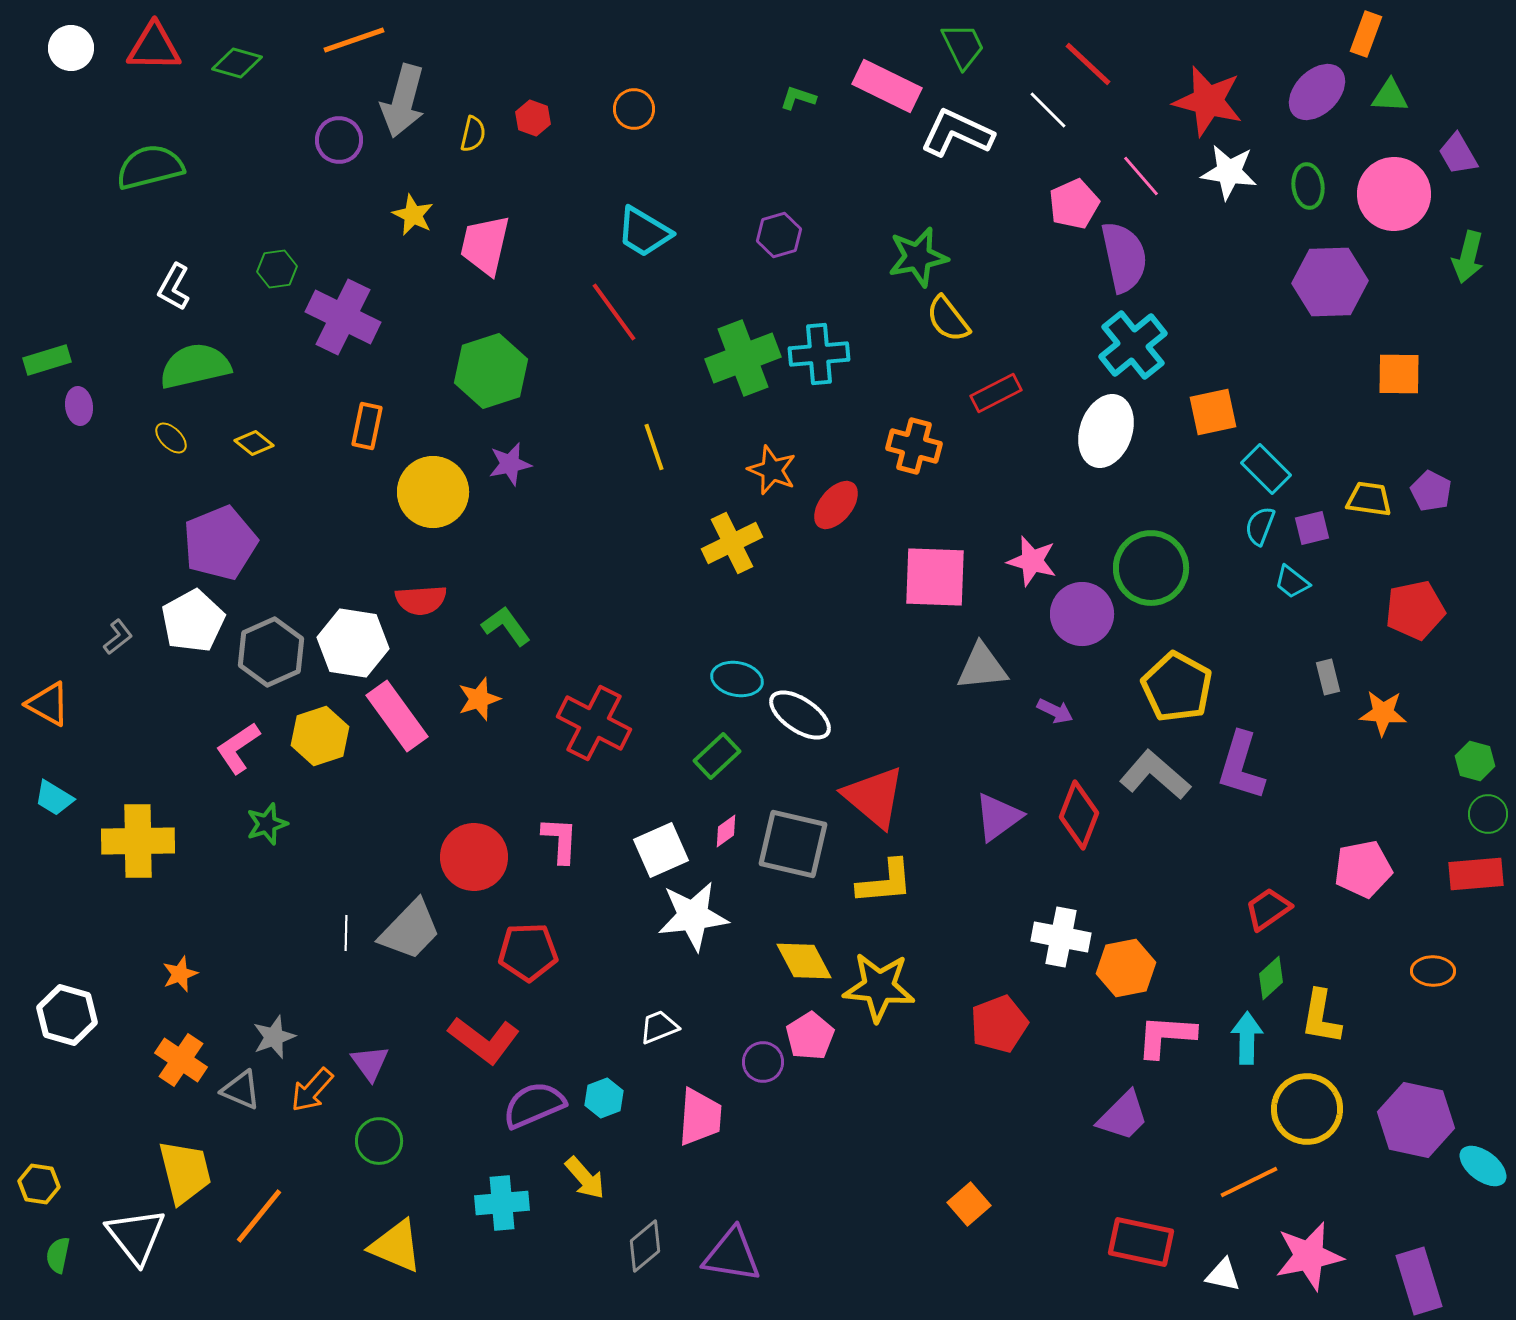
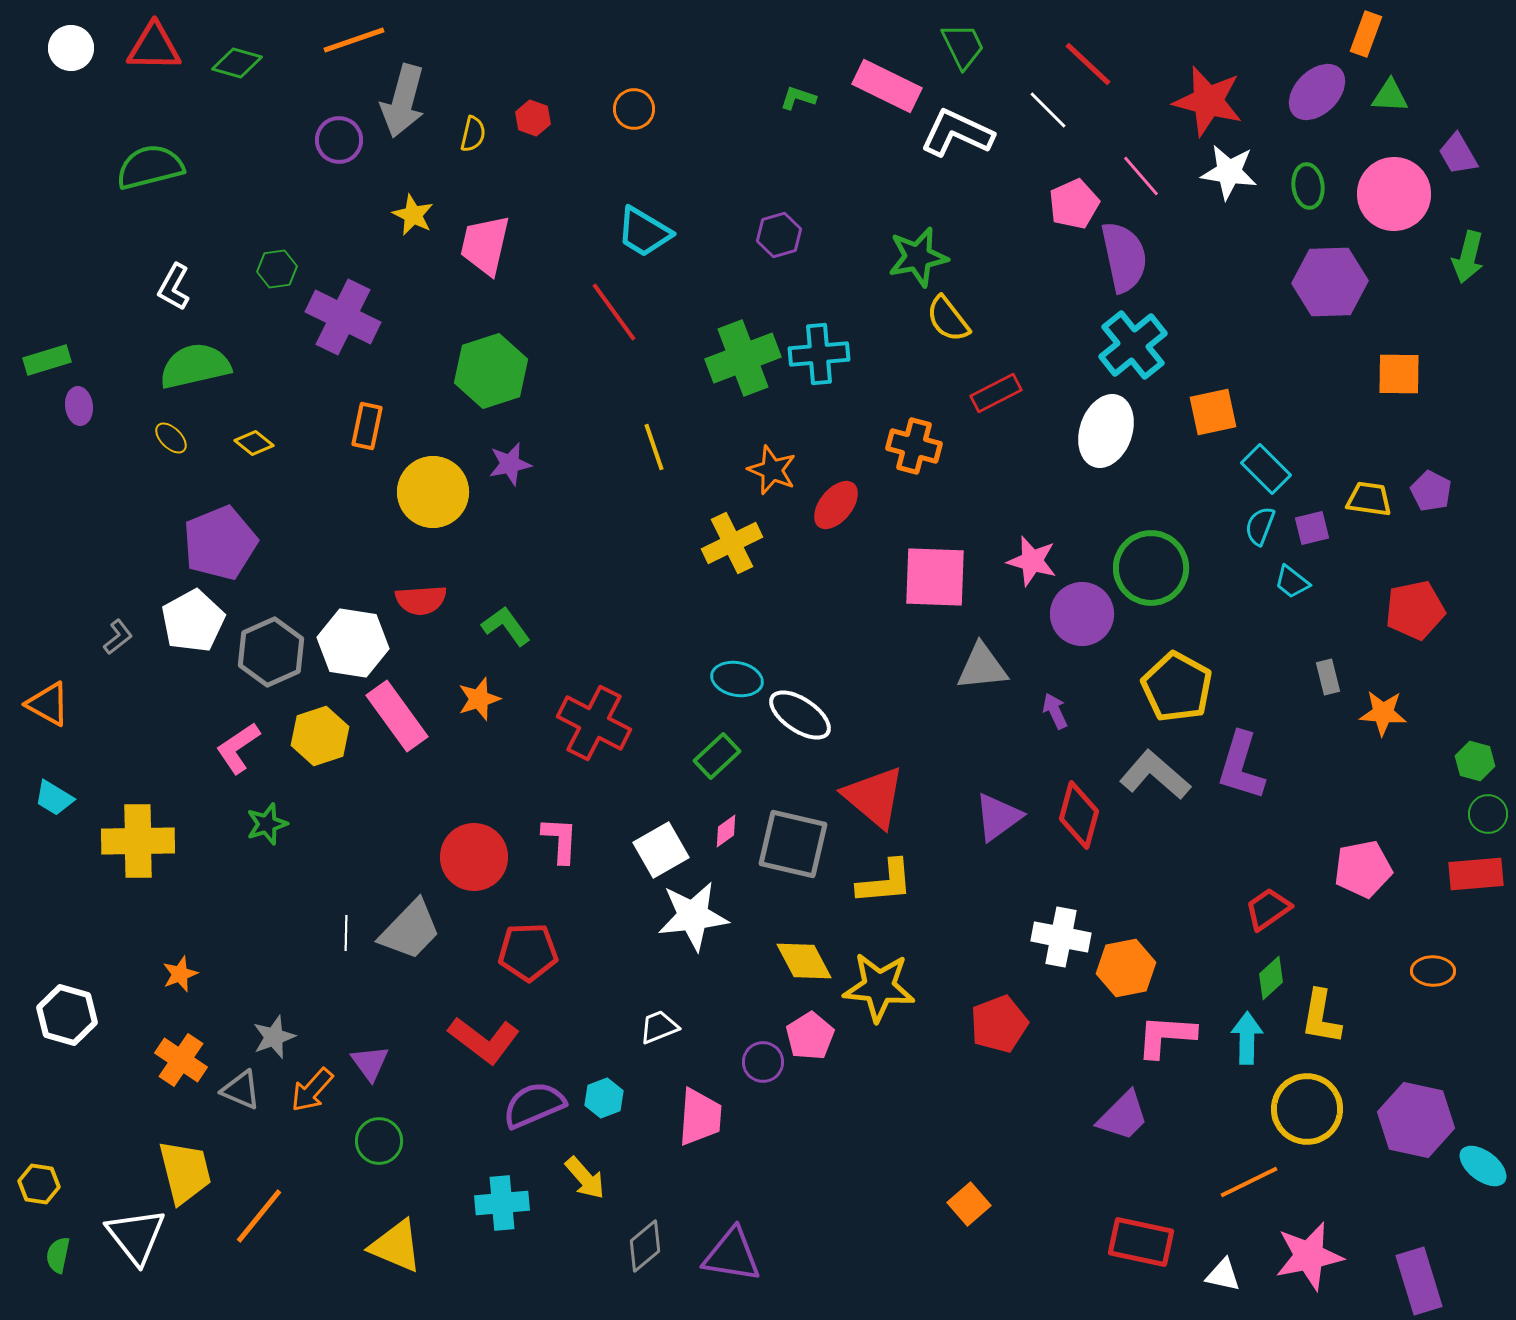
purple arrow at (1055, 711): rotated 141 degrees counterclockwise
red diamond at (1079, 815): rotated 6 degrees counterclockwise
white square at (661, 850): rotated 6 degrees counterclockwise
